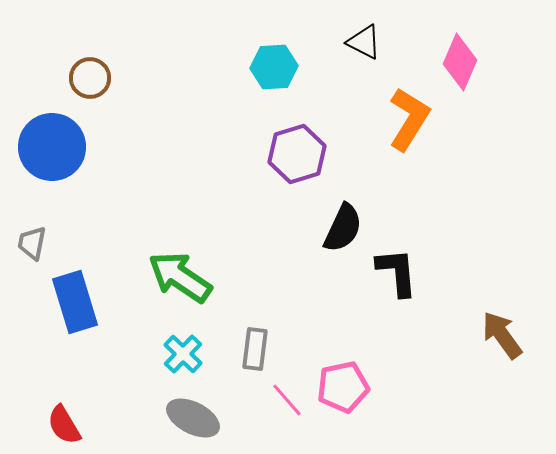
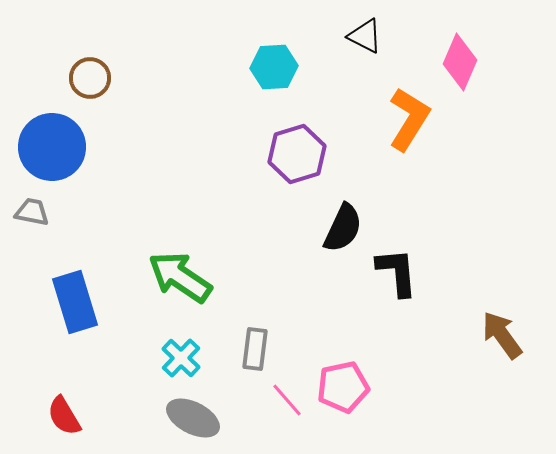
black triangle: moved 1 px right, 6 px up
gray trapezoid: moved 31 px up; rotated 90 degrees clockwise
cyan cross: moved 2 px left, 4 px down
red semicircle: moved 9 px up
